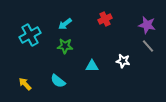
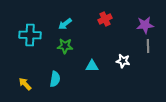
purple star: moved 2 px left; rotated 18 degrees counterclockwise
cyan cross: rotated 30 degrees clockwise
gray line: rotated 40 degrees clockwise
cyan semicircle: moved 3 px left, 2 px up; rotated 119 degrees counterclockwise
